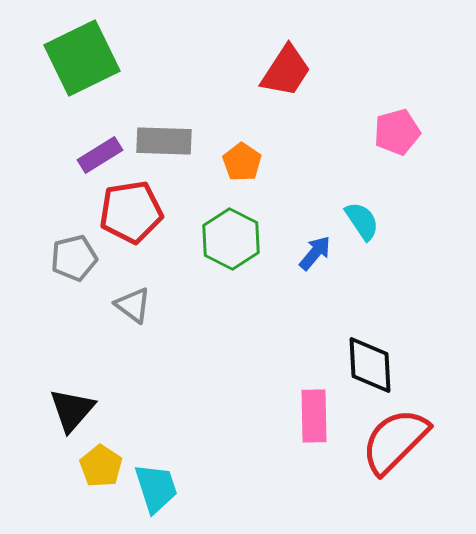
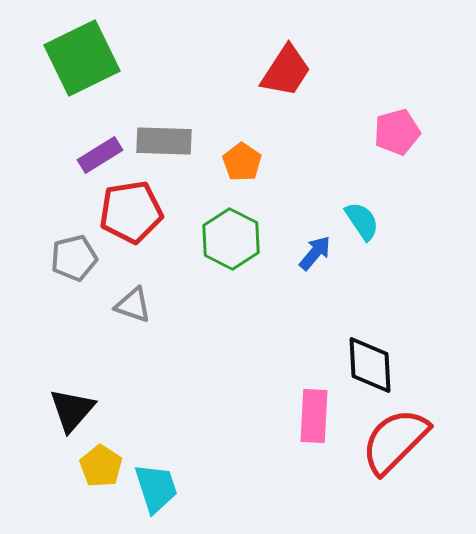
gray triangle: rotated 18 degrees counterclockwise
pink rectangle: rotated 4 degrees clockwise
